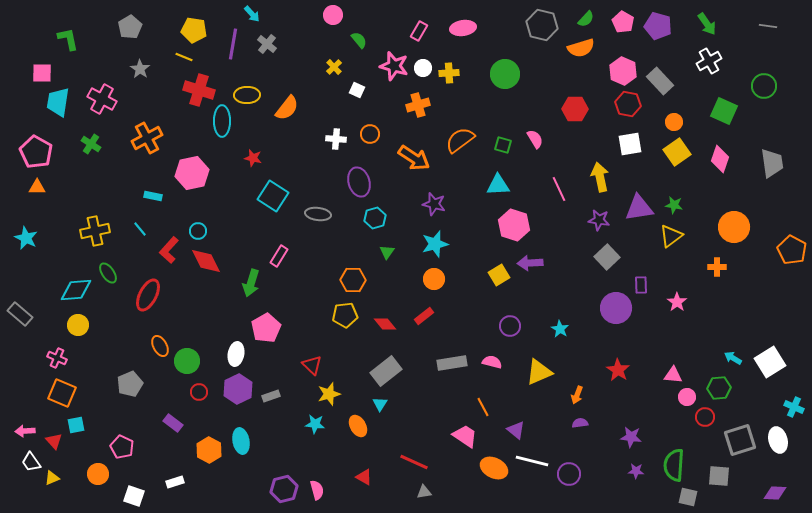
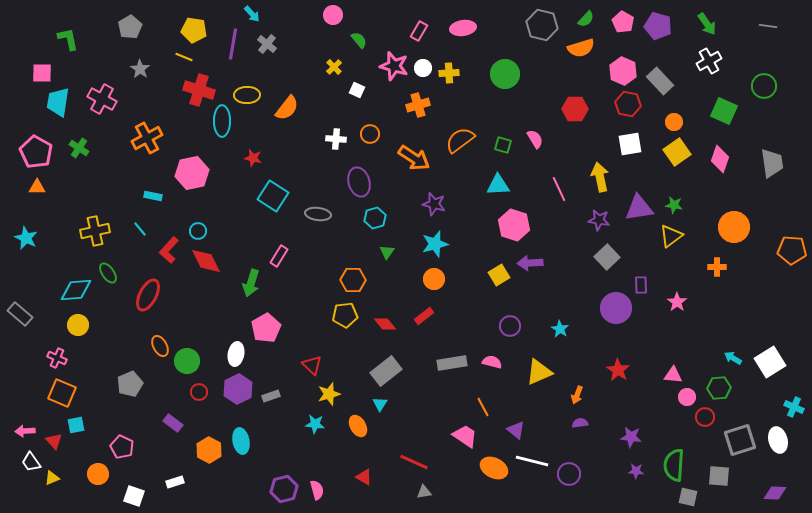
green cross at (91, 144): moved 12 px left, 4 px down
orange pentagon at (792, 250): rotated 24 degrees counterclockwise
